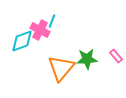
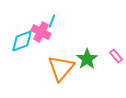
pink cross: moved 1 px right, 2 px down
green star: rotated 30 degrees counterclockwise
